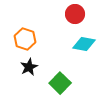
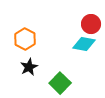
red circle: moved 16 px right, 10 px down
orange hexagon: rotated 10 degrees clockwise
